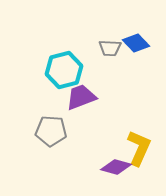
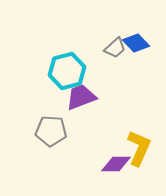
gray trapezoid: moved 5 px right; rotated 45 degrees counterclockwise
cyan hexagon: moved 3 px right, 1 px down
purple diamond: moved 3 px up; rotated 16 degrees counterclockwise
